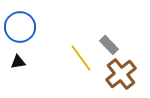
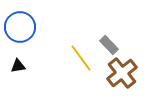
black triangle: moved 4 px down
brown cross: moved 1 px right, 1 px up
